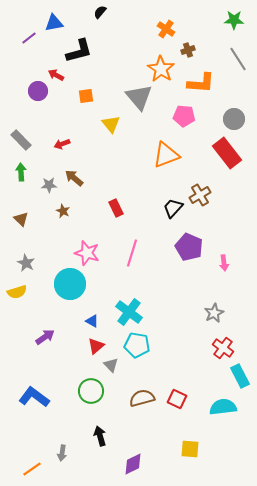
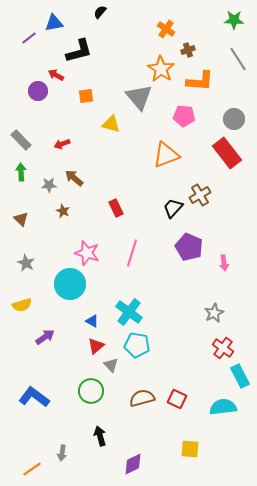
orange L-shape at (201, 83): moved 1 px left, 2 px up
yellow triangle at (111, 124): rotated 36 degrees counterclockwise
yellow semicircle at (17, 292): moved 5 px right, 13 px down
